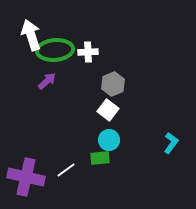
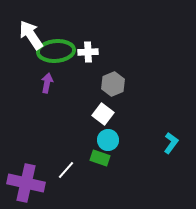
white arrow: rotated 16 degrees counterclockwise
green ellipse: moved 1 px right, 1 px down
purple arrow: moved 2 px down; rotated 36 degrees counterclockwise
white square: moved 5 px left, 4 px down
cyan circle: moved 1 px left
green rectangle: rotated 24 degrees clockwise
white line: rotated 12 degrees counterclockwise
purple cross: moved 6 px down
